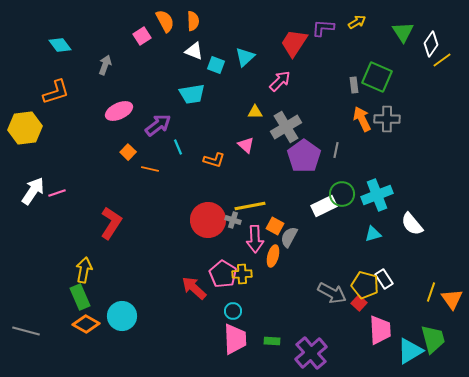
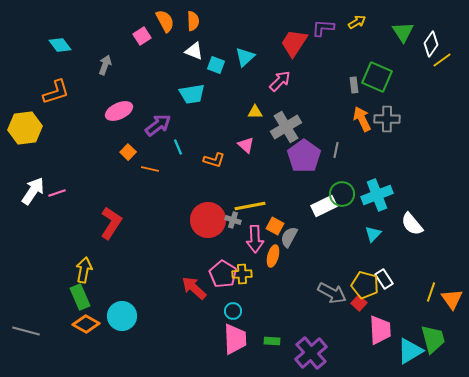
cyan triangle at (373, 234): rotated 30 degrees counterclockwise
